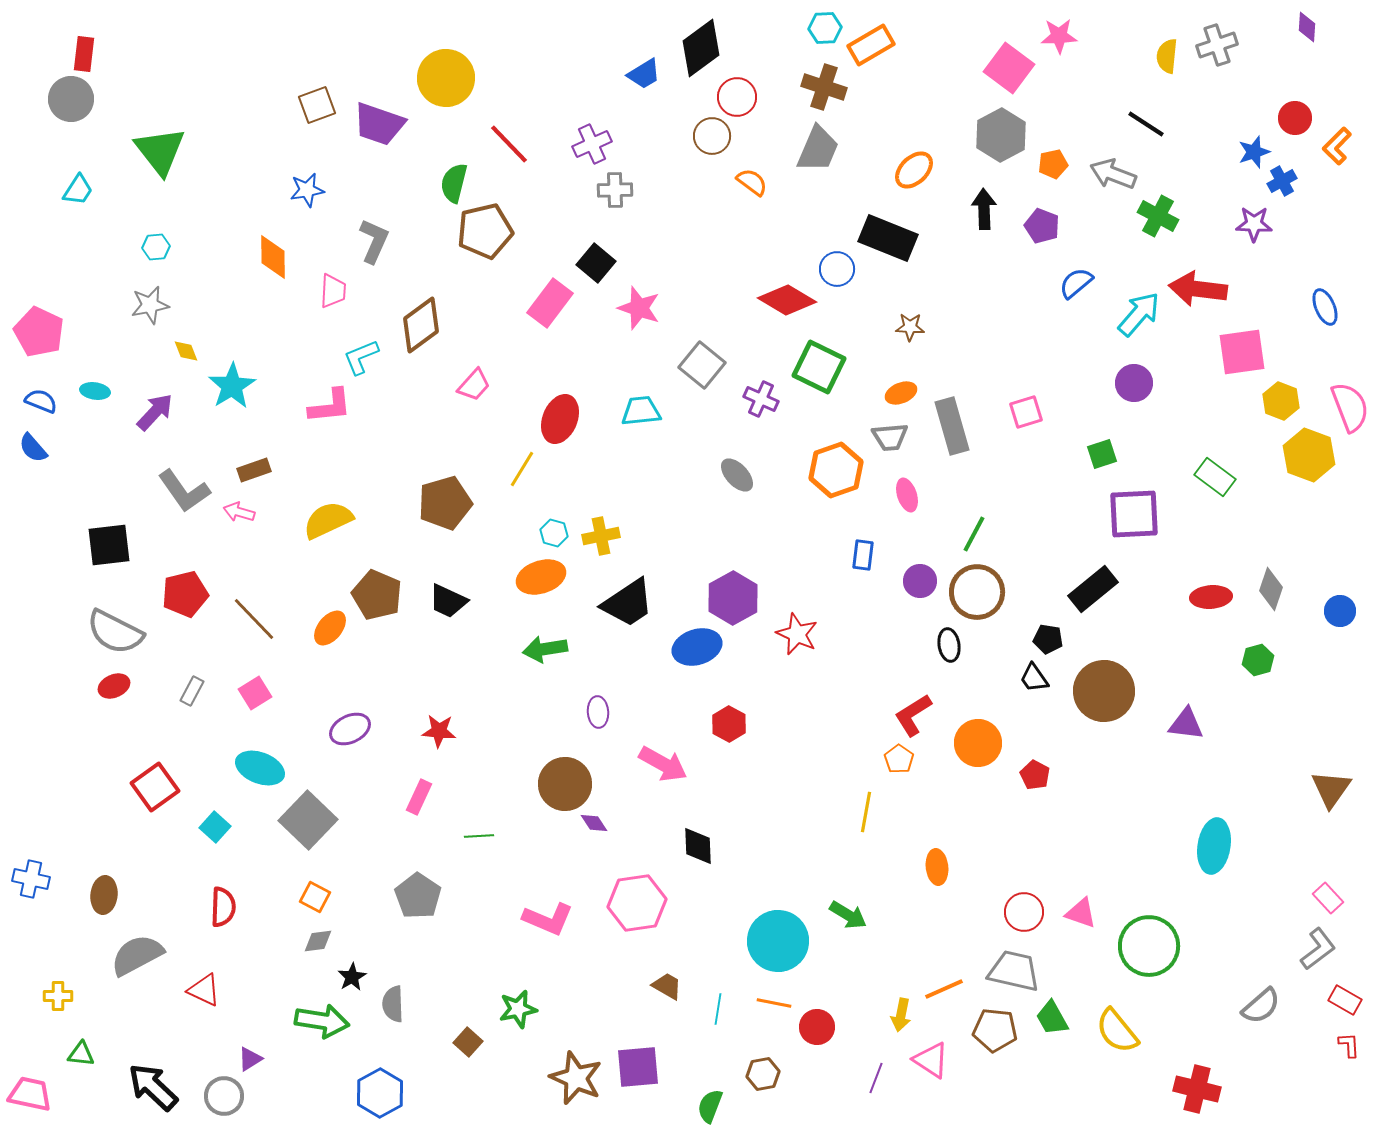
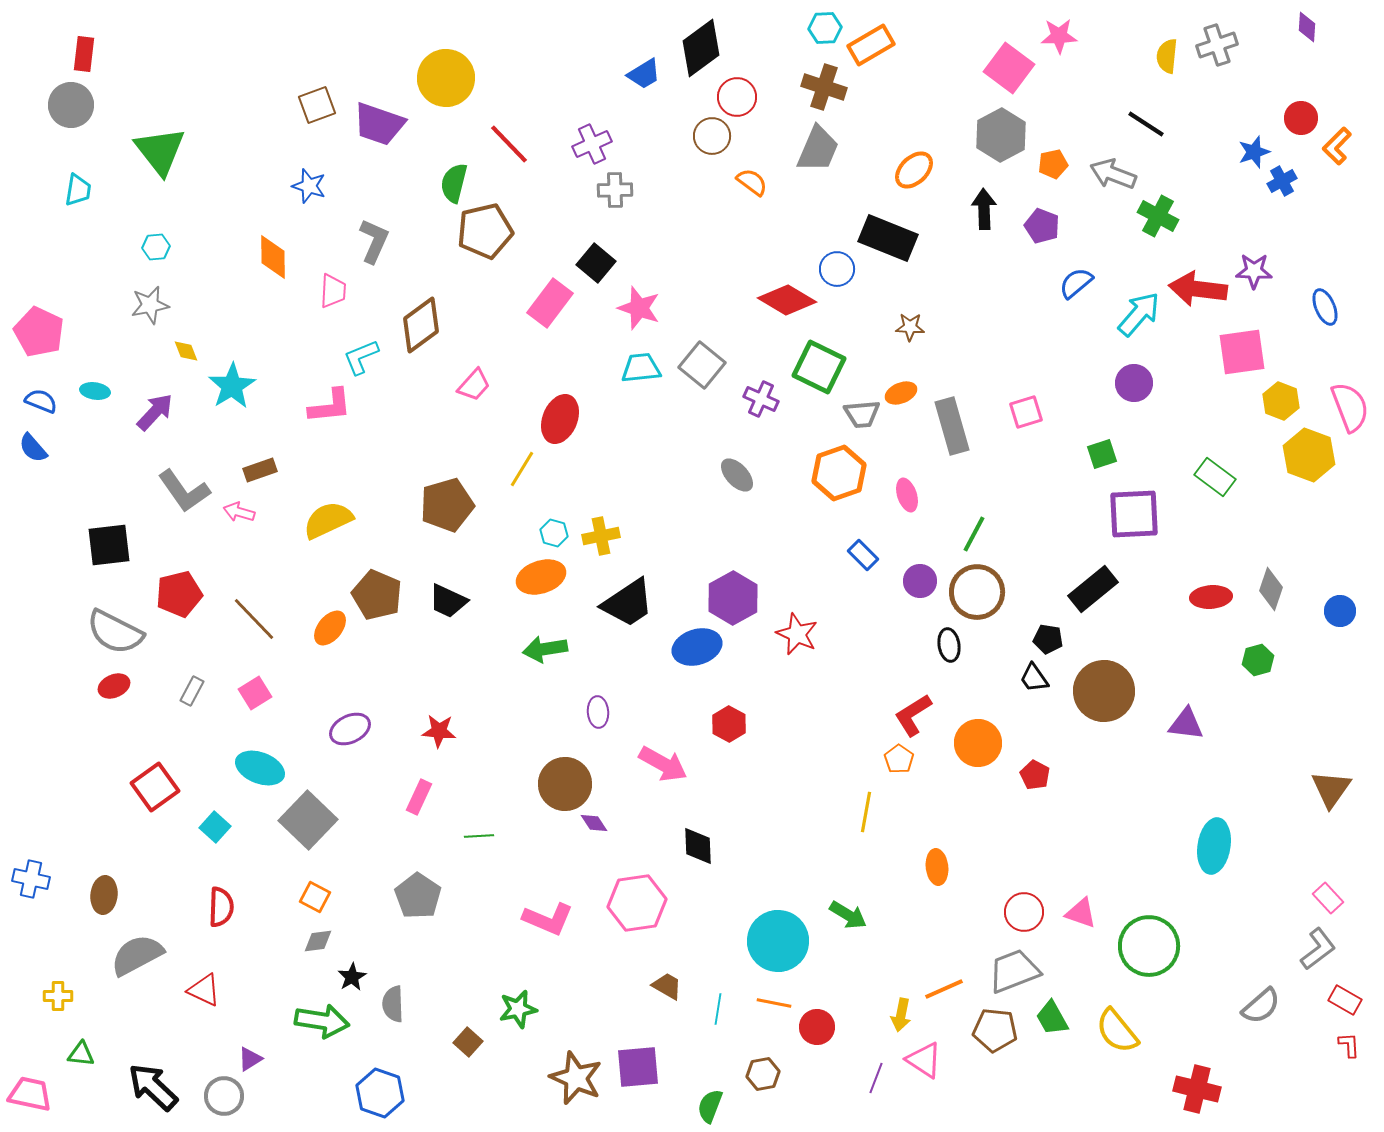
gray circle at (71, 99): moved 6 px down
red circle at (1295, 118): moved 6 px right
cyan trapezoid at (78, 190): rotated 24 degrees counterclockwise
blue star at (307, 190): moved 2 px right, 4 px up; rotated 28 degrees clockwise
purple star at (1254, 224): moved 47 px down
cyan trapezoid at (641, 411): moved 43 px up
gray trapezoid at (890, 437): moved 28 px left, 23 px up
brown rectangle at (254, 470): moved 6 px right
orange hexagon at (836, 470): moved 3 px right, 3 px down
brown pentagon at (445, 503): moved 2 px right, 2 px down
blue rectangle at (863, 555): rotated 52 degrees counterclockwise
red pentagon at (185, 594): moved 6 px left
red semicircle at (223, 907): moved 2 px left
gray trapezoid at (1014, 971): rotated 34 degrees counterclockwise
pink triangle at (931, 1060): moved 7 px left
blue hexagon at (380, 1093): rotated 12 degrees counterclockwise
